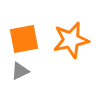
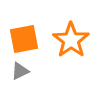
orange star: rotated 24 degrees counterclockwise
